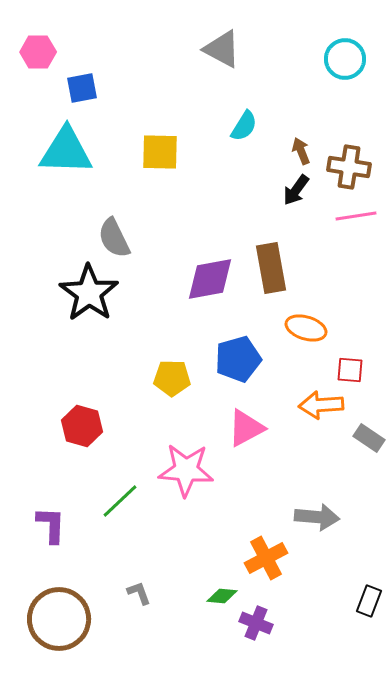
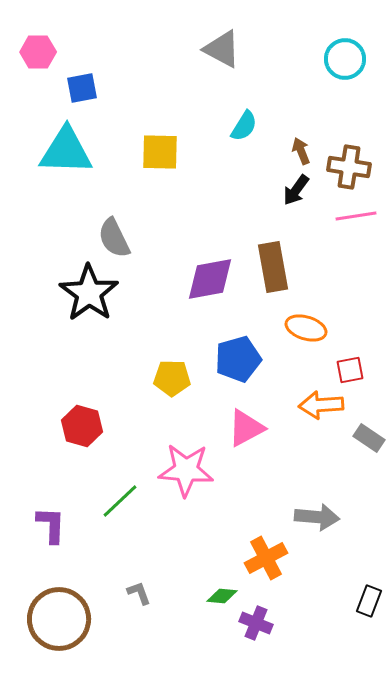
brown rectangle: moved 2 px right, 1 px up
red square: rotated 16 degrees counterclockwise
